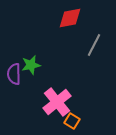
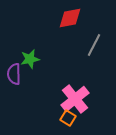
green star: moved 1 px left, 6 px up
pink cross: moved 18 px right, 3 px up
orange square: moved 4 px left, 3 px up
